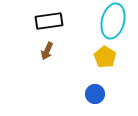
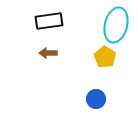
cyan ellipse: moved 3 px right, 4 px down
brown arrow: moved 1 px right, 2 px down; rotated 66 degrees clockwise
blue circle: moved 1 px right, 5 px down
